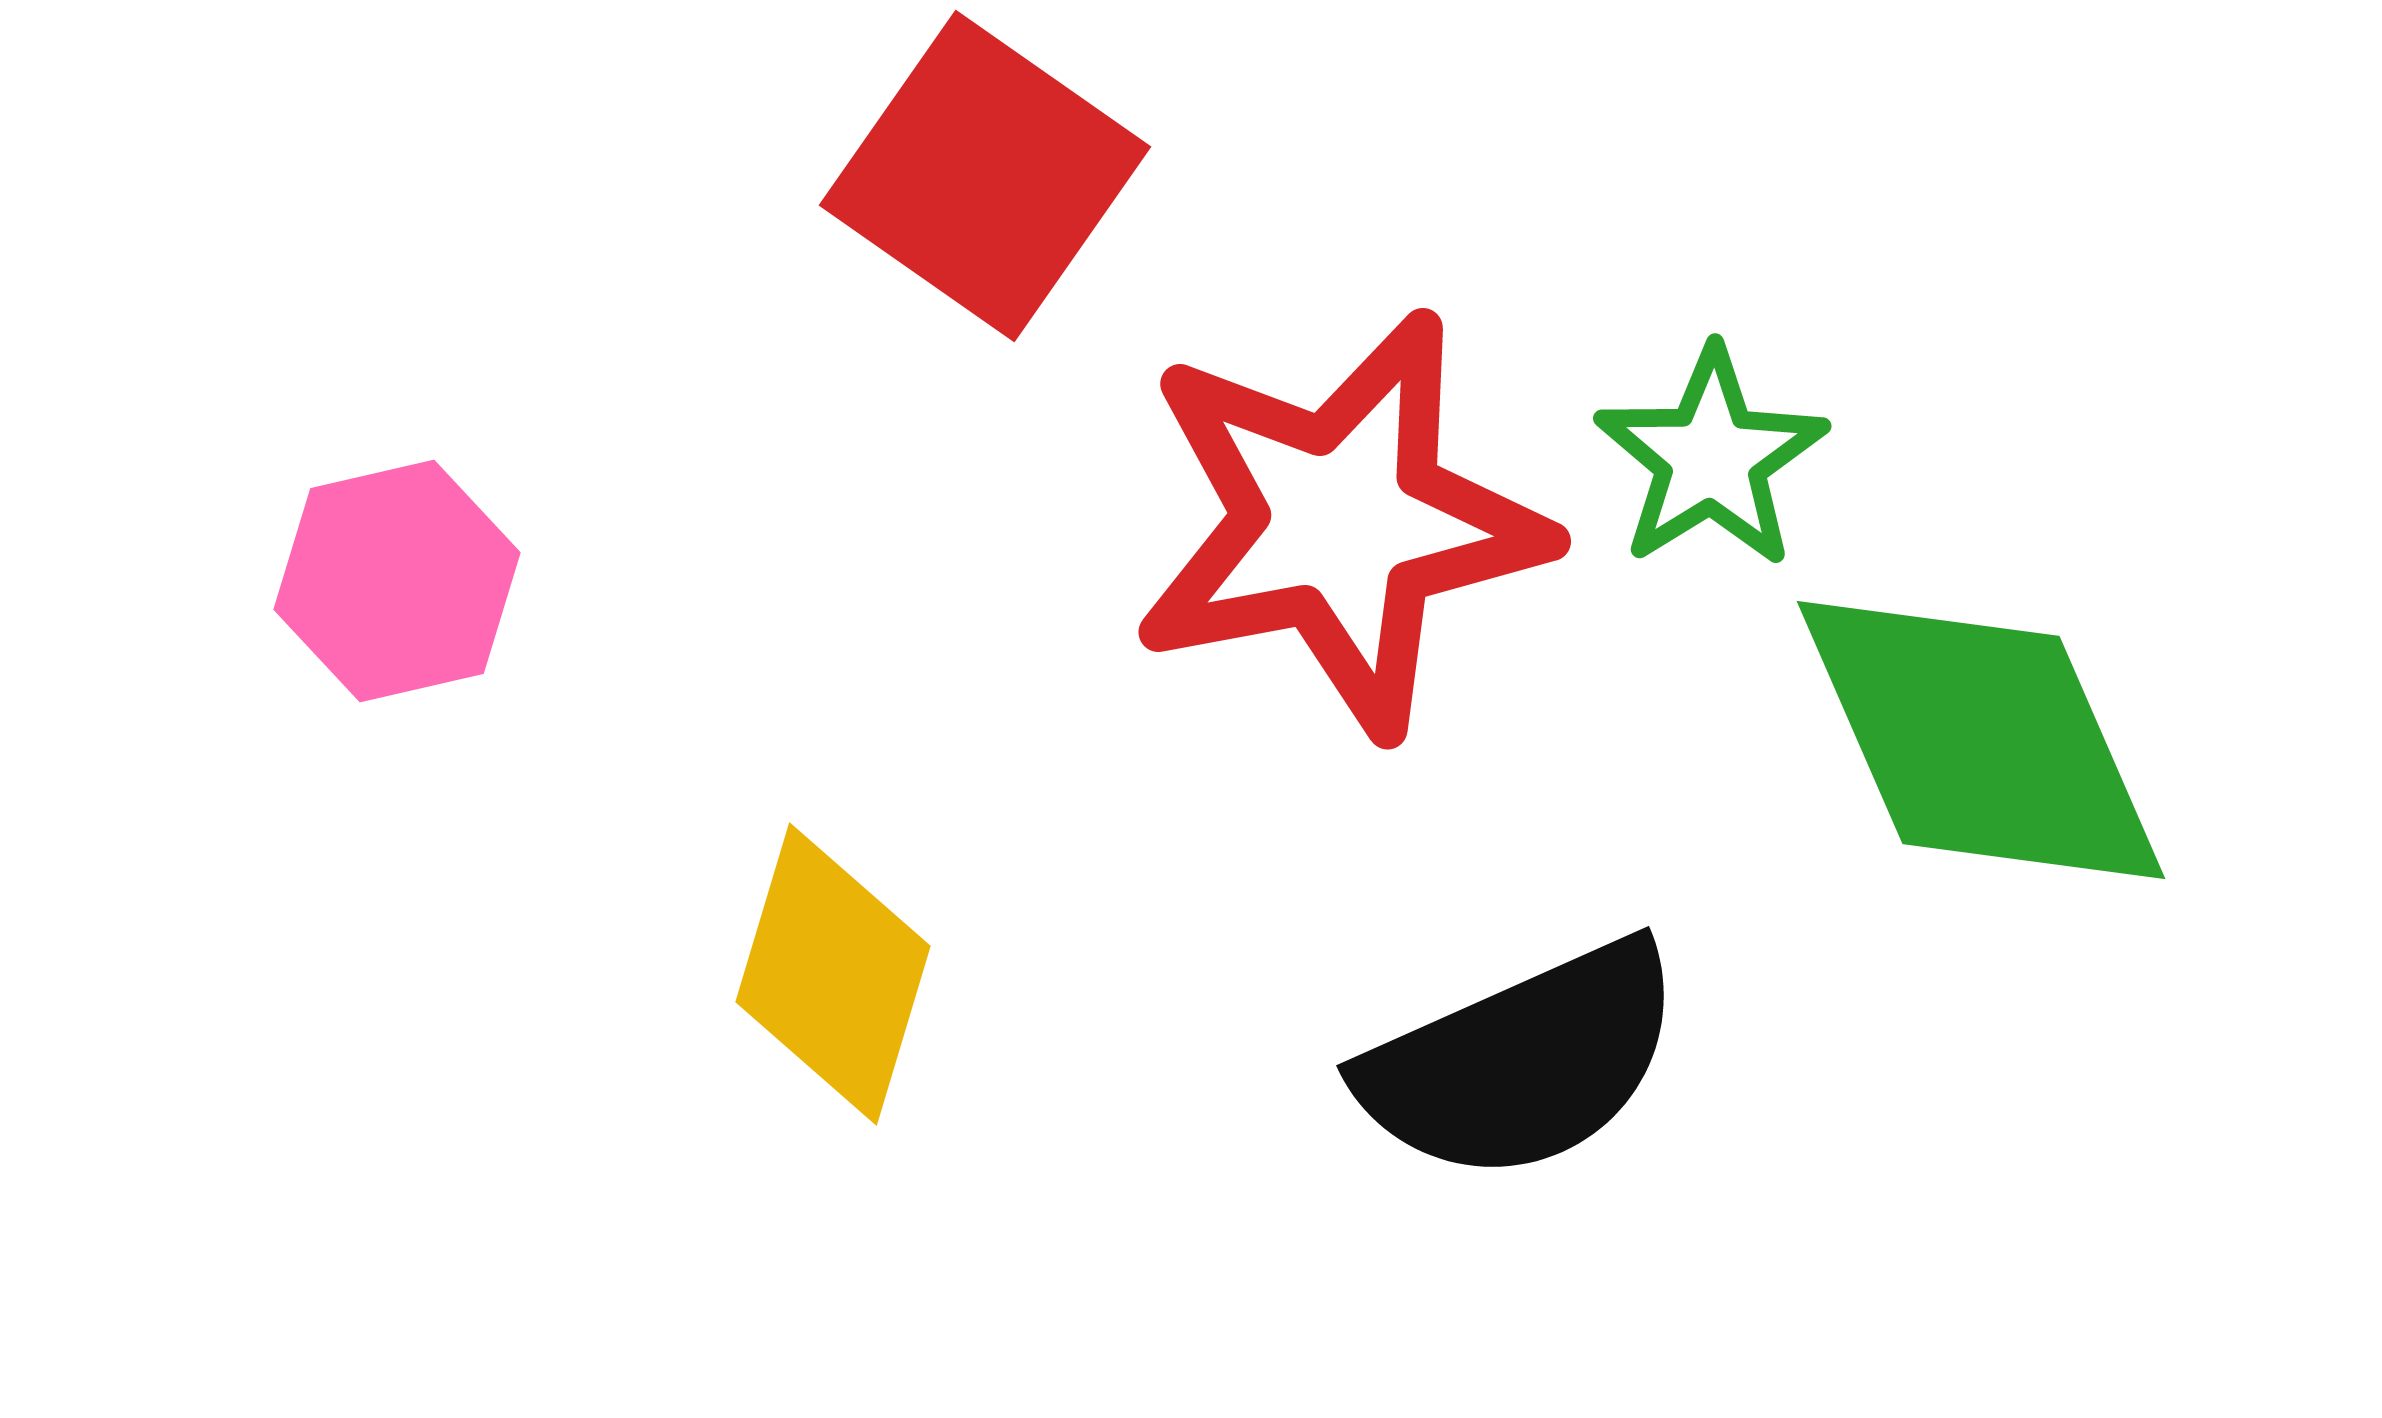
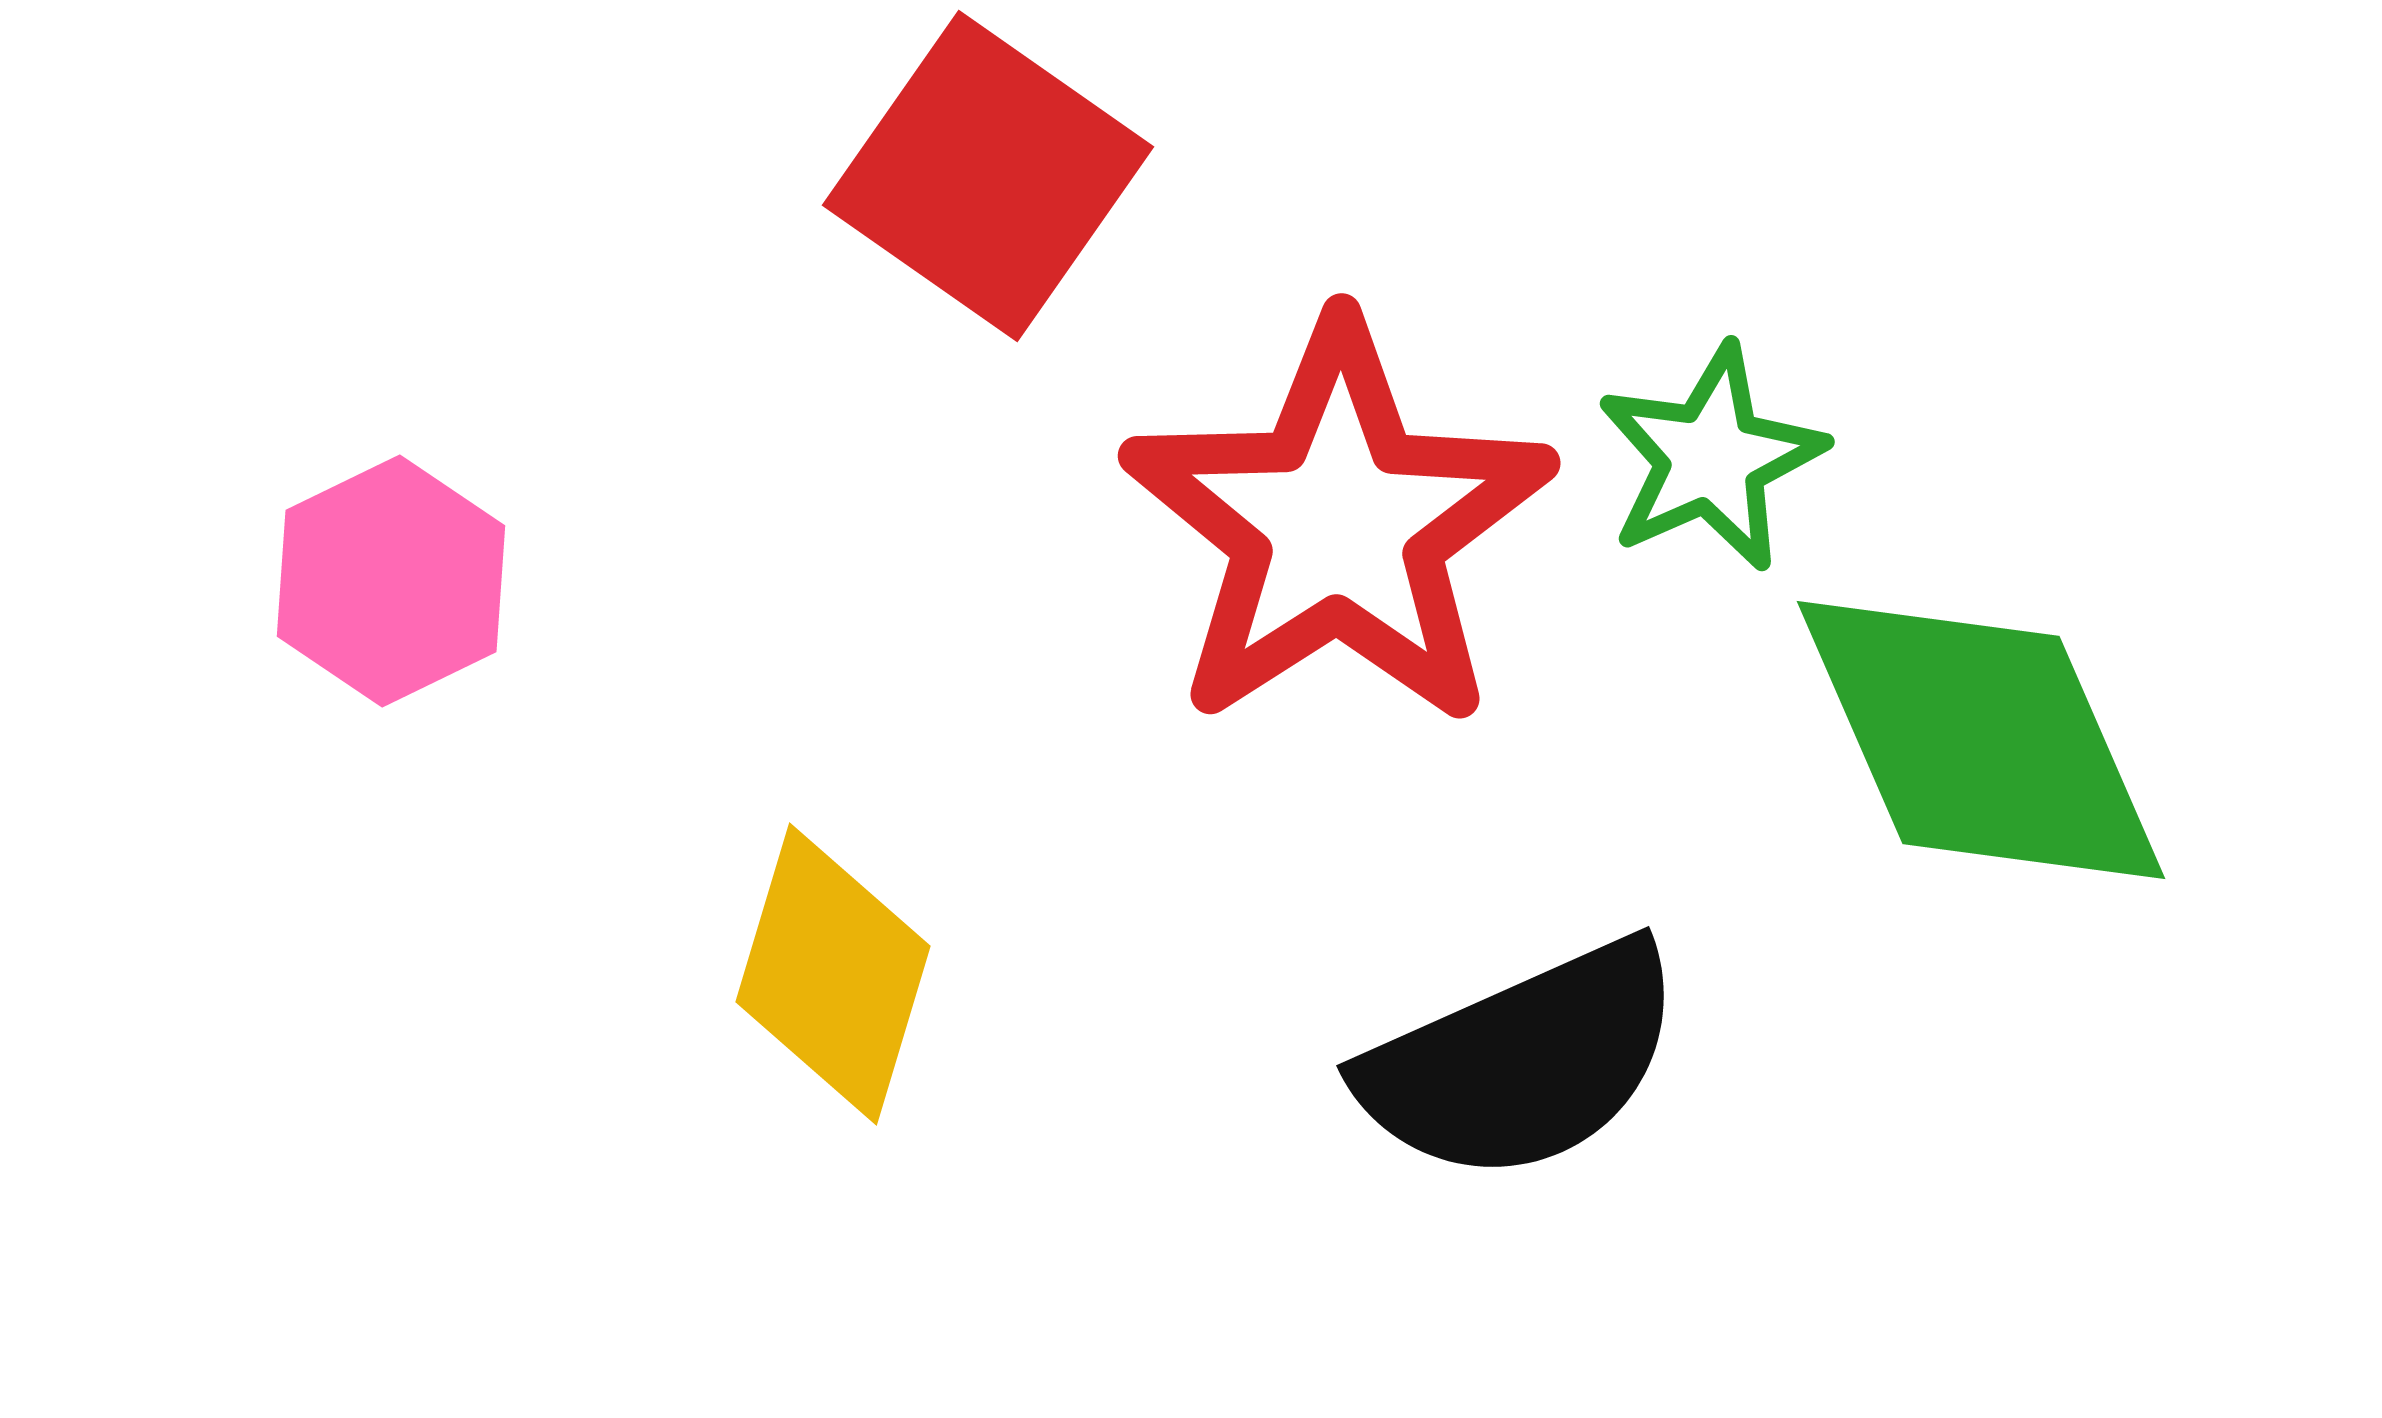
red square: moved 3 px right
green star: rotated 8 degrees clockwise
red star: moved 2 px left, 2 px down; rotated 22 degrees counterclockwise
pink hexagon: moved 6 px left; rotated 13 degrees counterclockwise
